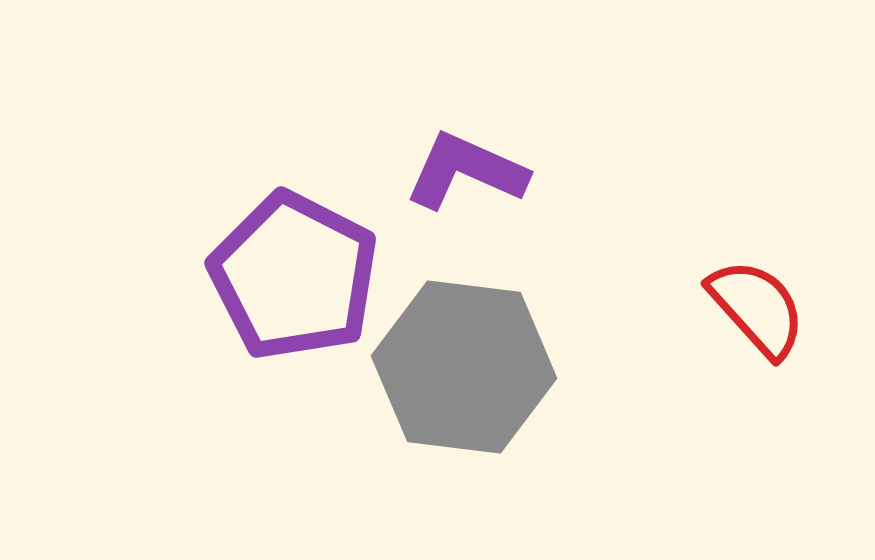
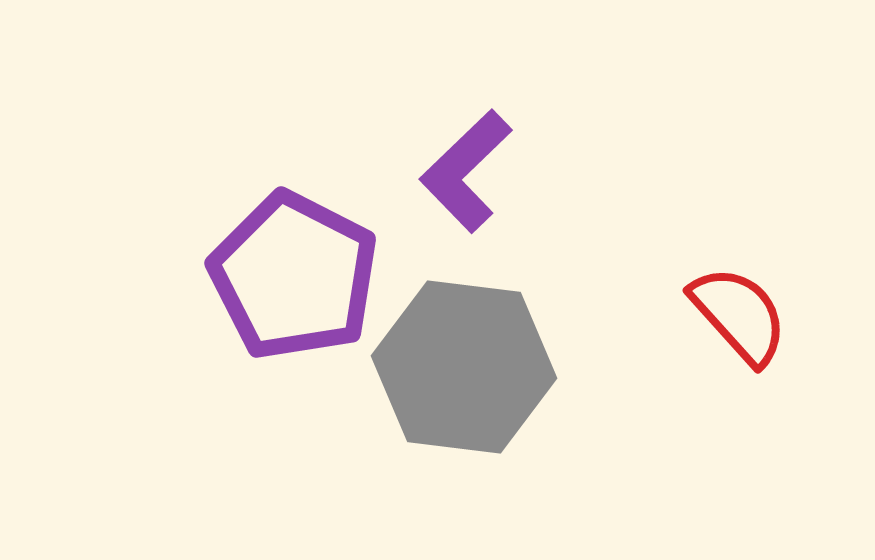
purple L-shape: rotated 68 degrees counterclockwise
red semicircle: moved 18 px left, 7 px down
